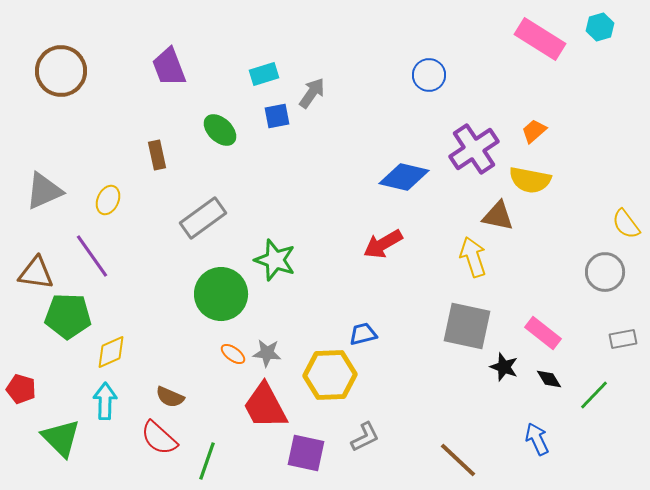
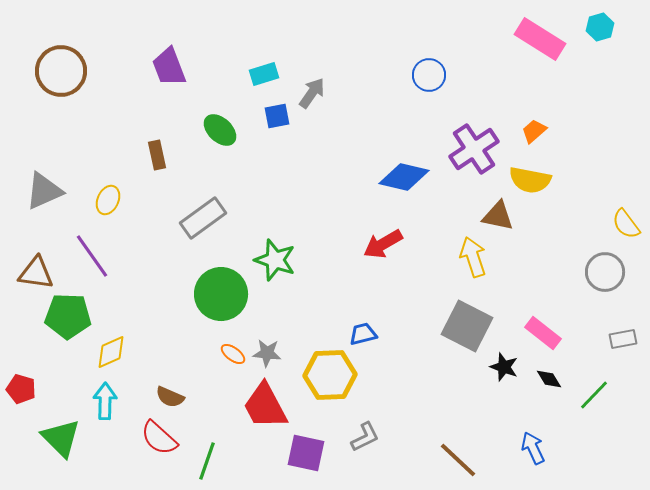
gray square at (467, 326): rotated 15 degrees clockwise
blue arrow at (537, 439): moved 4 px left, 9 px down
